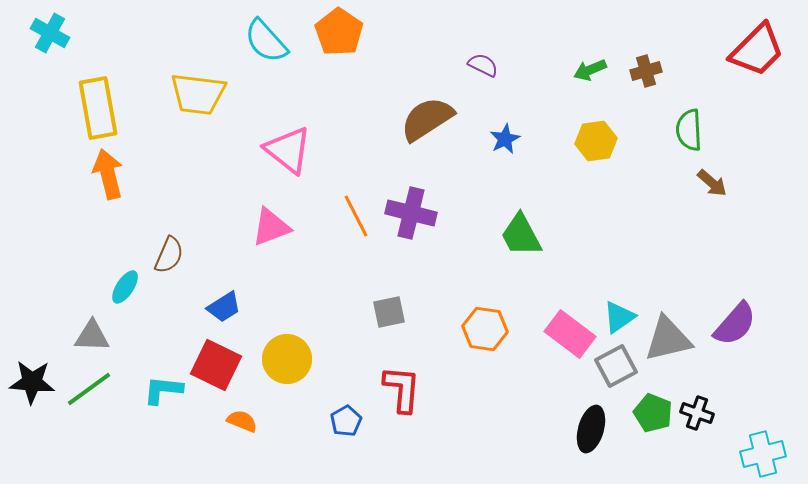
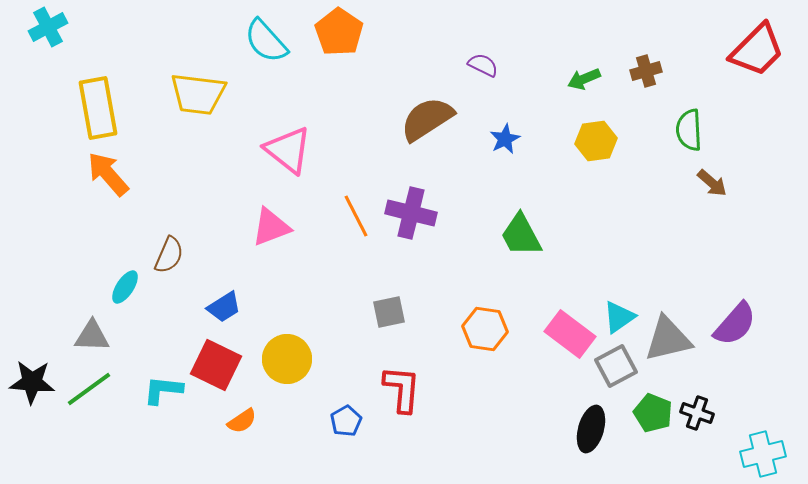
cyan cross at (50, 33): moved 2 px left, 6 px up; rotated 33 degrees clockwise
green arrow at (590, 70): moved 6 px left, 9 px down
orange arrow at (108, 174): rotated 27 degrees counterclockwise
orange semicircle at (242, 421): rotated 124 degrees clockwise
